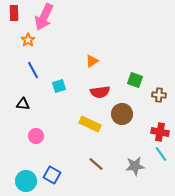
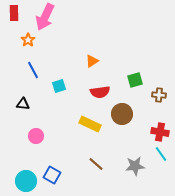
pink arrow: moved 1 px right
green square: rotated 35 degrees counterclockwise
